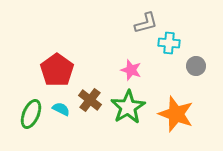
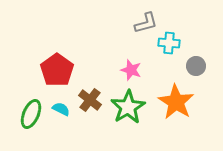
orange star: moved 12 px up; rotated 12 degrees clockwise
